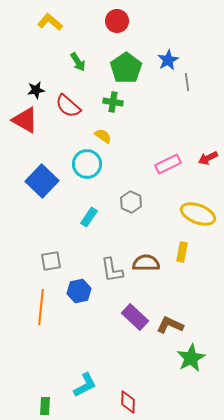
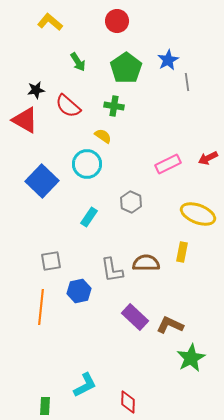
green cross: moved 1 px right, 4 px down
